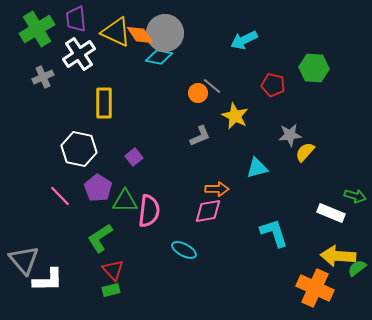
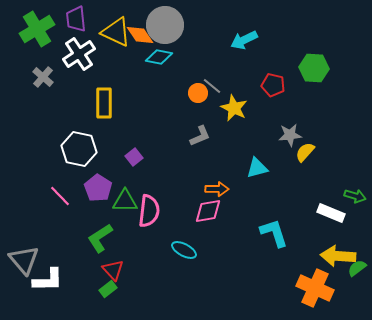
gray circle: moved 8 px up
gray cross: rotated 25 degrees counterclockwise
yellow star: moved 1 px left, 8 px up
green rectangle: moved 3 px left, 1 px up; rotated 24 degrees counterclockwise
